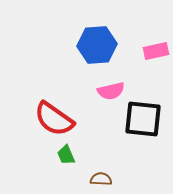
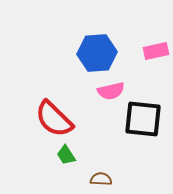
blue hexagon: moved 8 px down
red semicircle: rotated 9 degrees clockwise
green trapezoid: rotated 10 degrees counterclockwise
